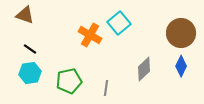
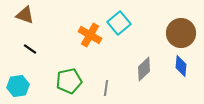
blue diamond: rotated 20 degrees counterclockwise
cyan hexagon: moved 12 px left, 13 px down
